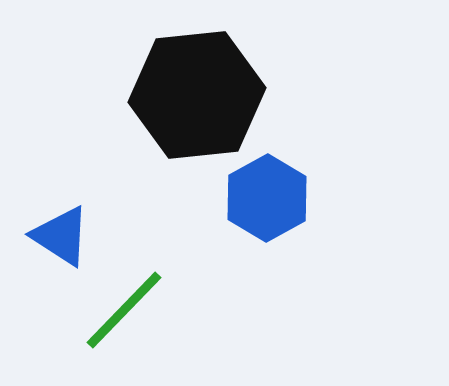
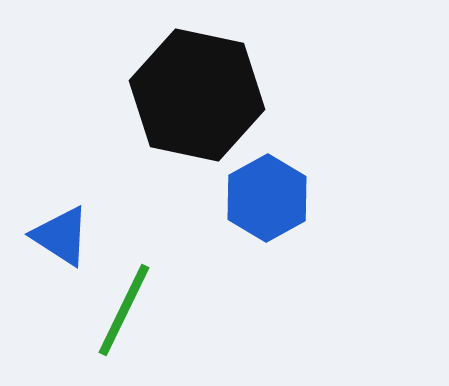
black hexagon: rotated 18 degrees clockwise
green line: rotated 18 degrees counterclockwise
